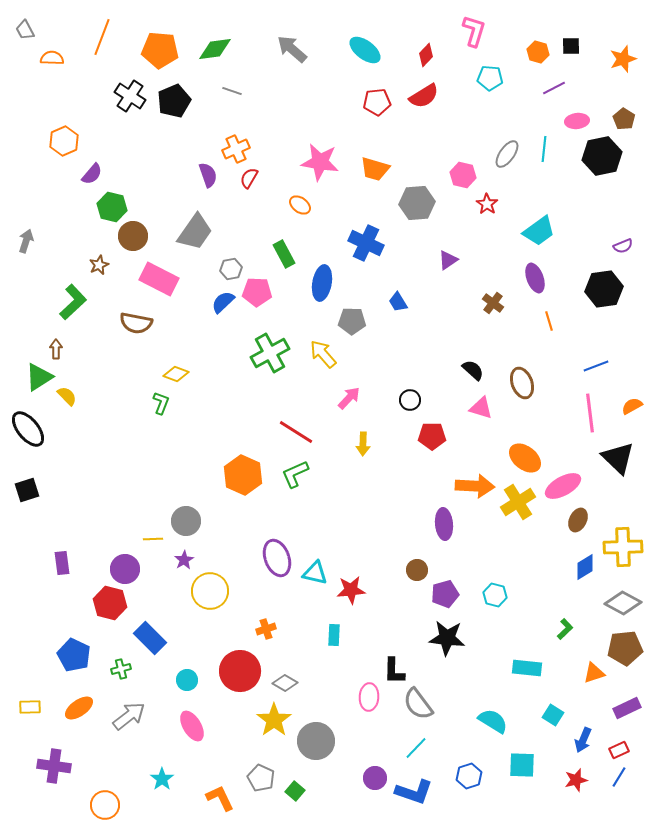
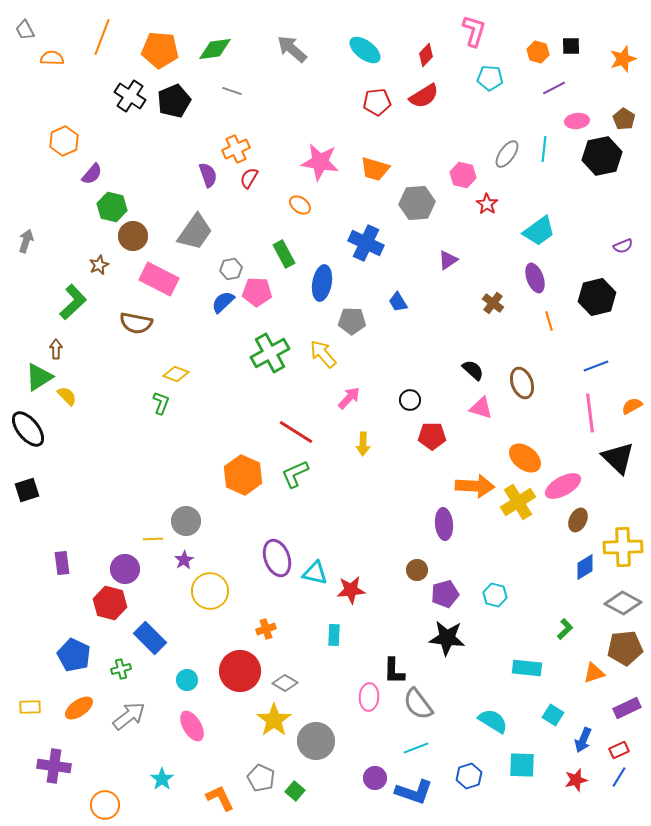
black hexagon at (604, 289): moved 7 px left, 8 px down; rotated 6 degrees counterclockwise
cyan line at (416, 748): rotated 25 degrees clockwise
